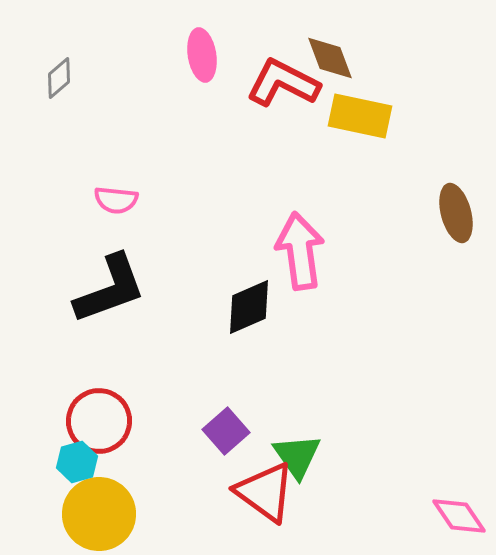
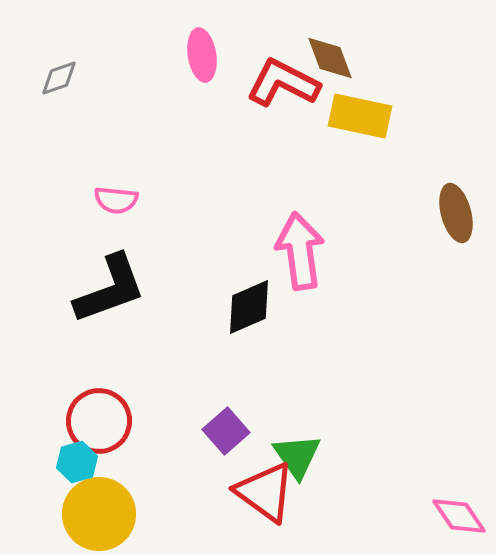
gray diamond: rotated 21 degrees clockwise
